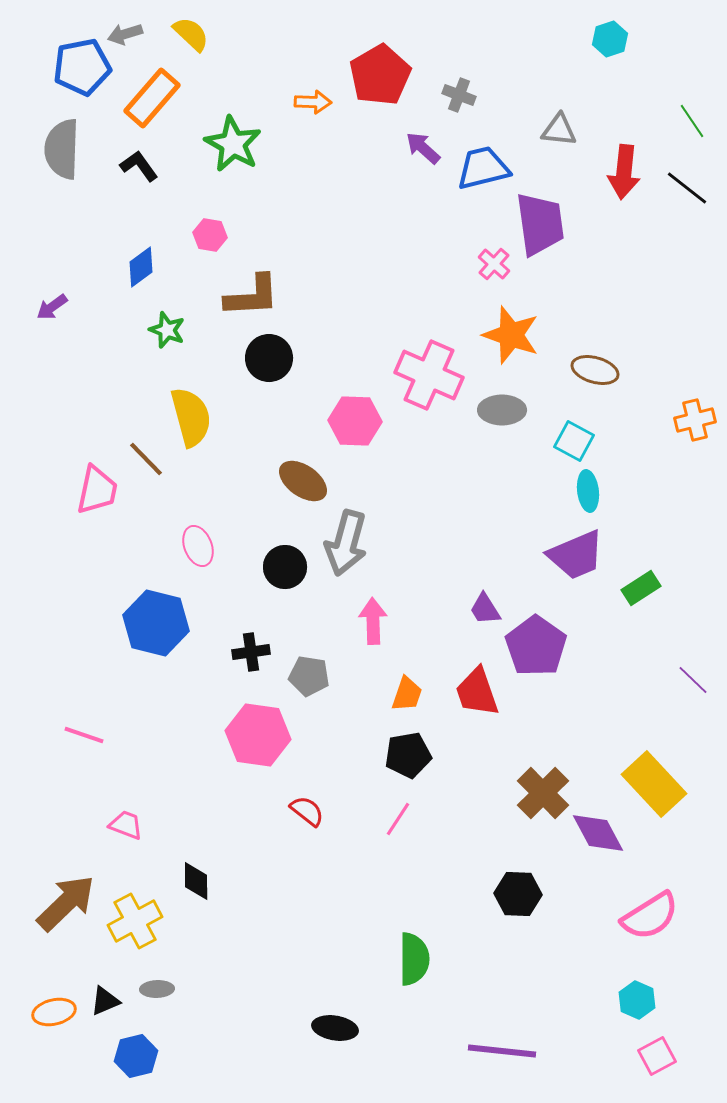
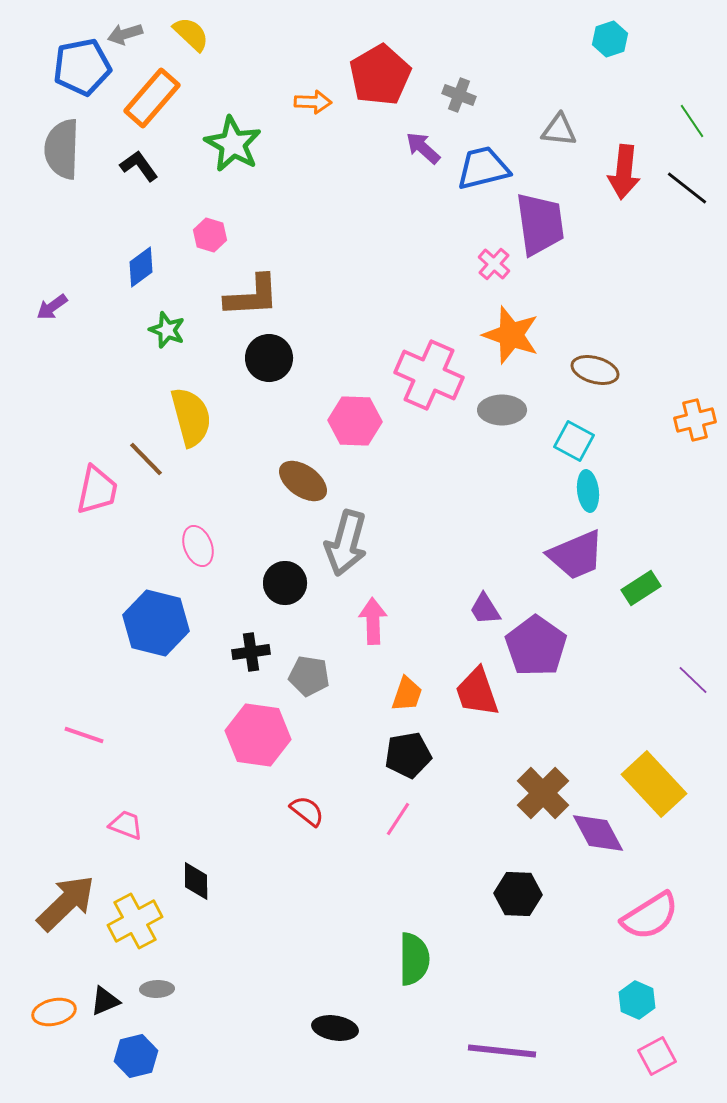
pink hexagon at (210, 235): rotated 8 degrees clockwise
black circle at (285, 567): moved 16 px down
